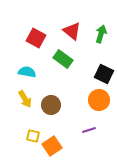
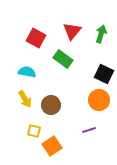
red triangle: rotated 30 degrees clockwise
yellow square: moved 1 px right, 5 px up
